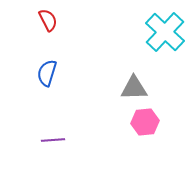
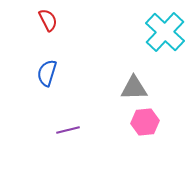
purple line: moved 15 px right, 10 px up; rotated 10 degrees counterclockwise
